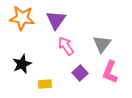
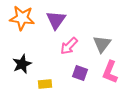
pink arrow: moved 3 px right; rotated 102 degrees counterclockwise
purple square: rotated 28 degrees counterclockwise
